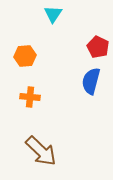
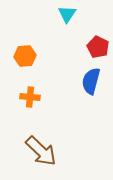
cyan triangle: moved 14 px right
